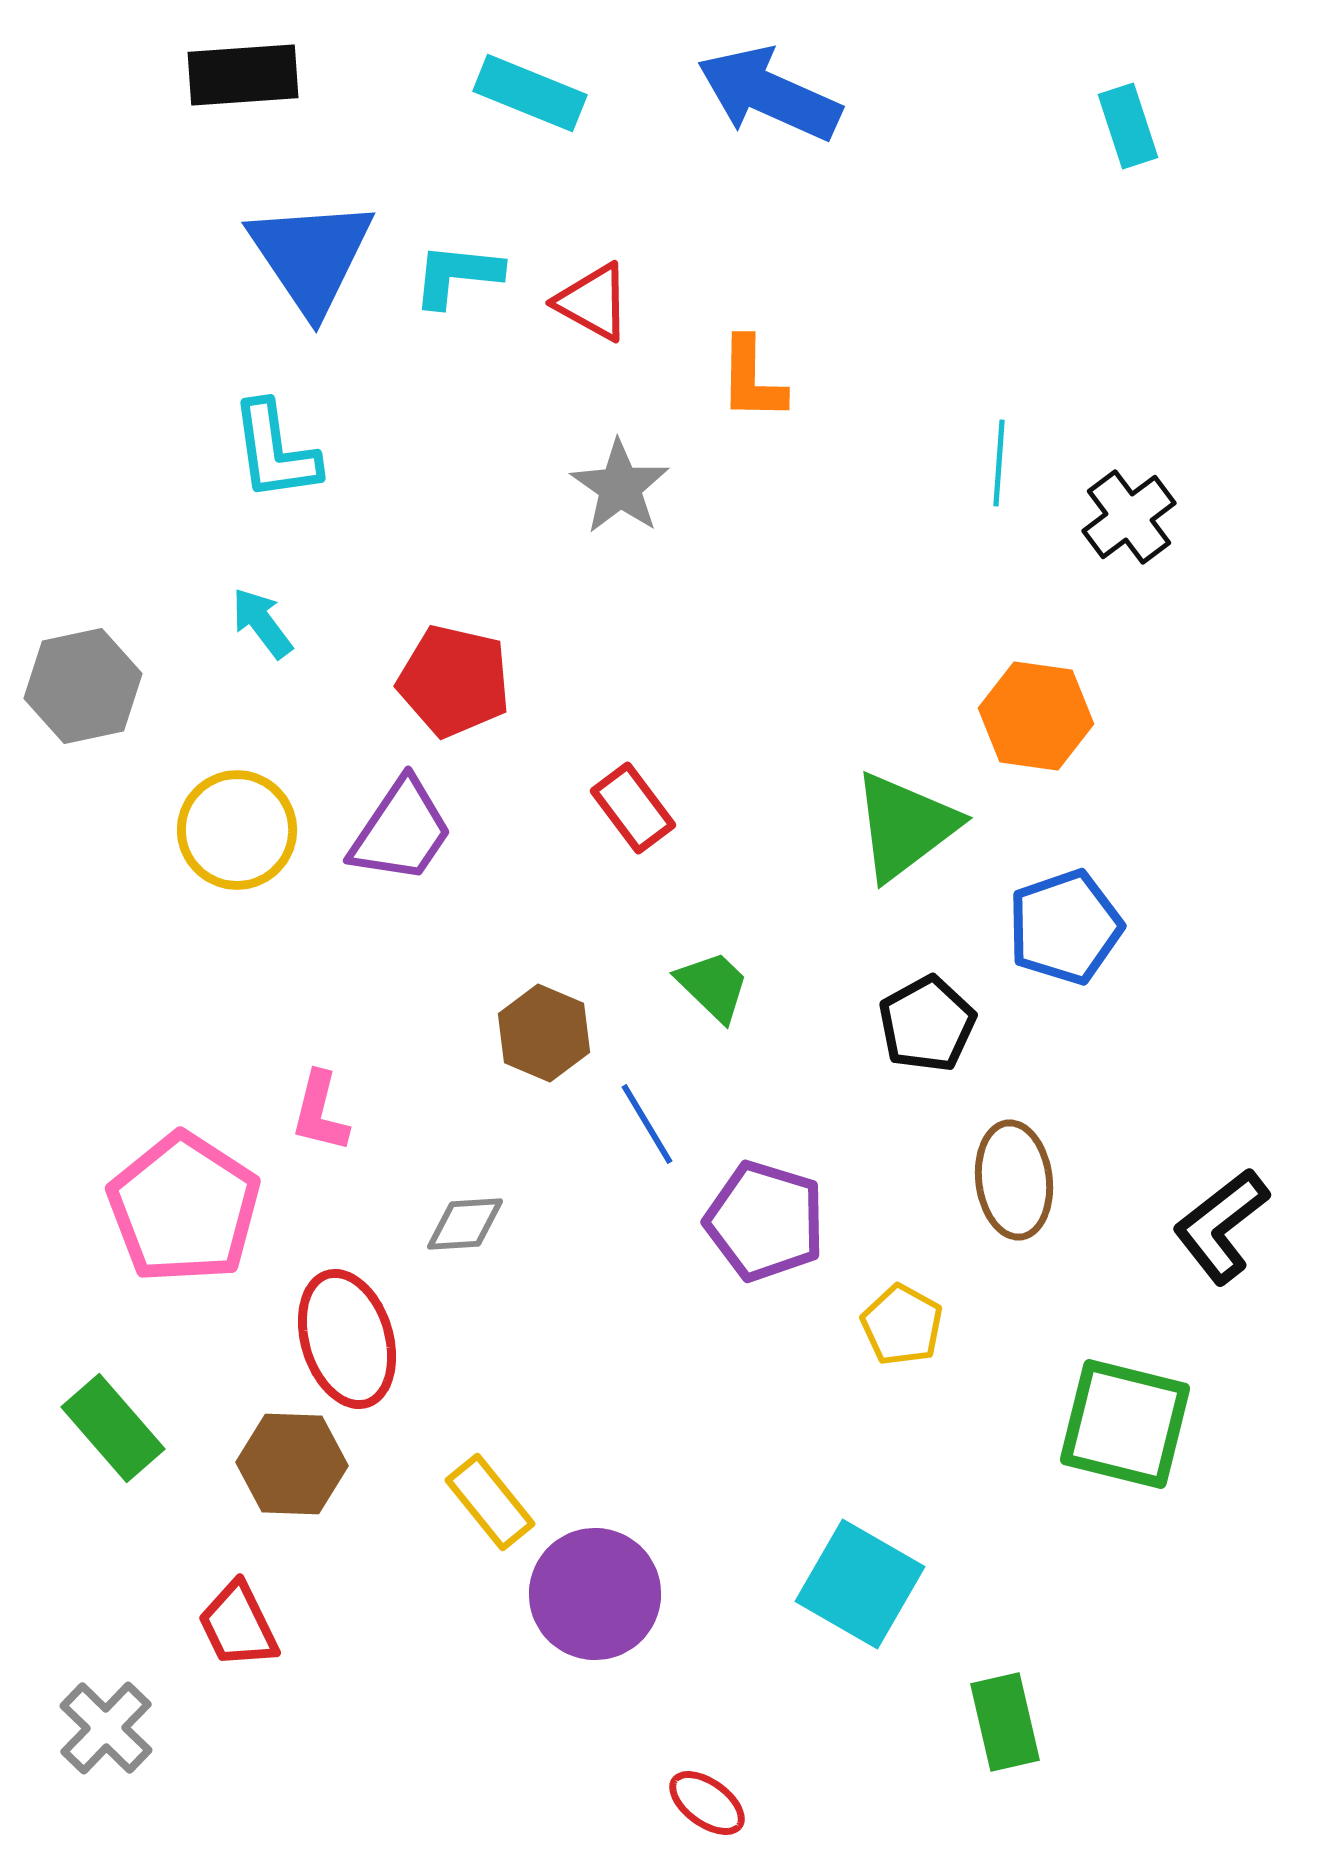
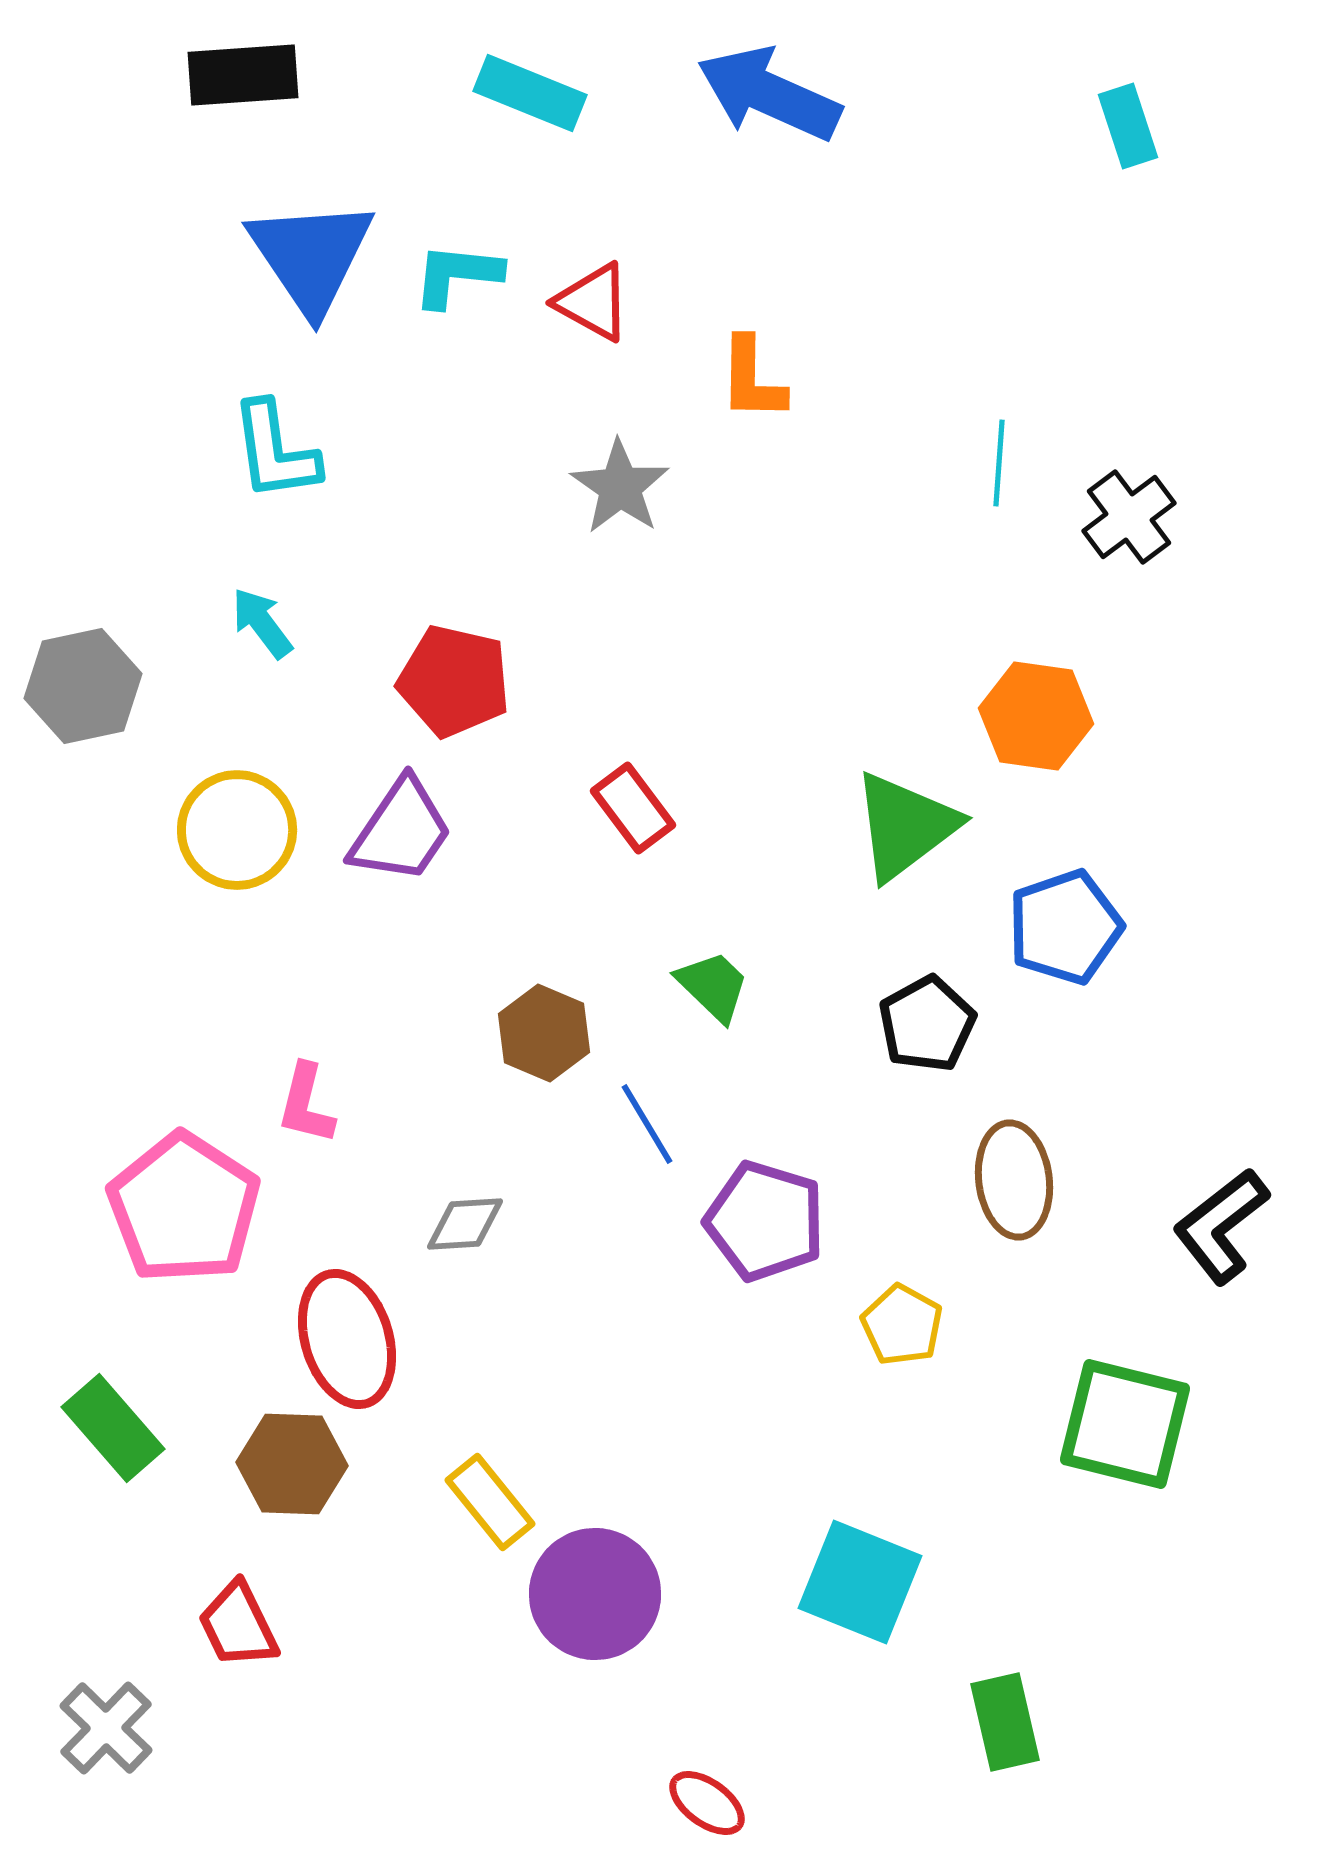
pink L-shape at (320, 1112): moved 14 px left, 8 px up
cyan square at (860, 1584): moved 2 px up; rotated 8 degrees counterclockwise
